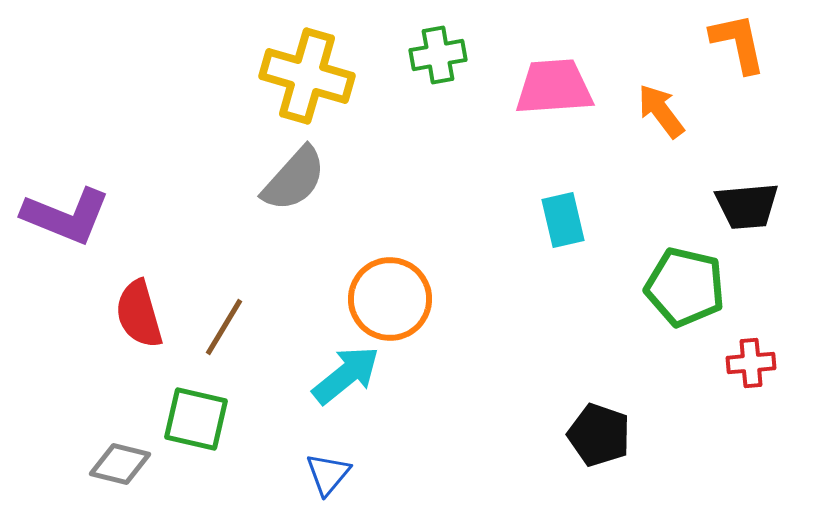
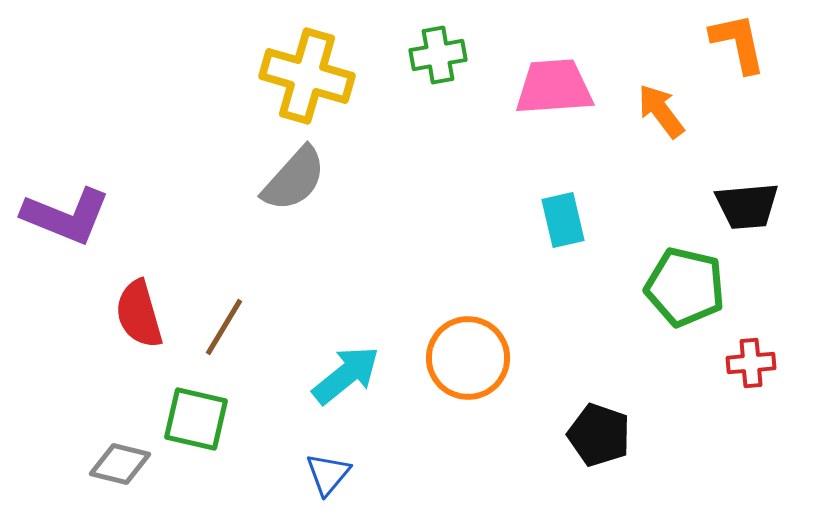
orange circle: moved 78 px right, 59 px down
